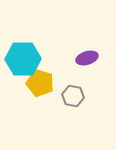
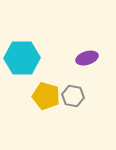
cyan hexagon: moved 1 px left, 1 px up
yellow pentagon: moved 6 px right, 13 px down
